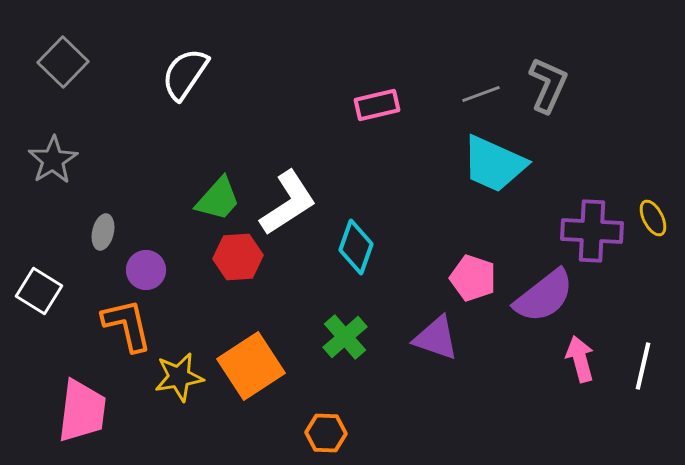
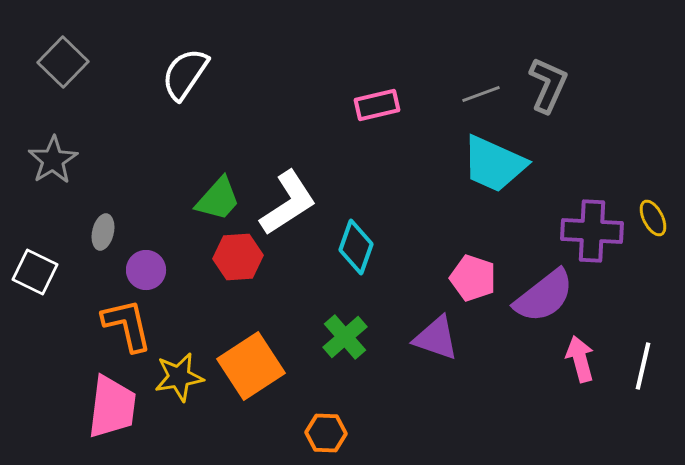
white square: moved 4 px left, 19 px up; rotated 6 degrees counterclockwise
pink trapezoid: moved 30 px right, 4 px up
